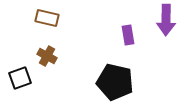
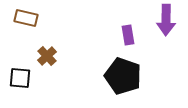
brown rectangle: moved 21 px left
brown cross: rotated 18 degrees clockwise
black square: rotated 25 degrees clockwise
black pentagon: moved 8 px right, 6 px up; rotated 6 degrees clockwise
